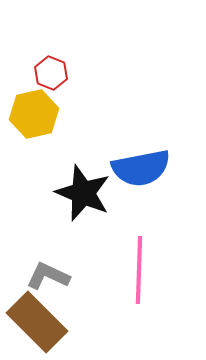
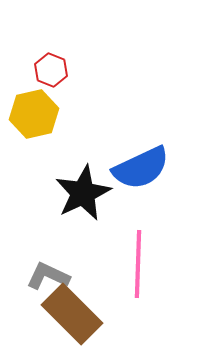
red hexagon: moved 3 px up
blue semicircle: rotated 14 degrees counterclockwise
black star: rotated 24 degrees clockwise
pink line: moved 1 px left, 6 px up
brown rectangle: moved 35 px right, 8 px up
